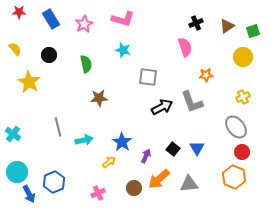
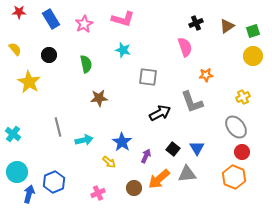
yellow circle: moved 10 px right, 1 px up
black arrow: moved 2 px left, 6 px down
yellow arrow: rotated 80 degrees clockwise
gray triangle: moved 2 px left, 10 px up
blue arrow: rotated 138 degrees counterclockwise
